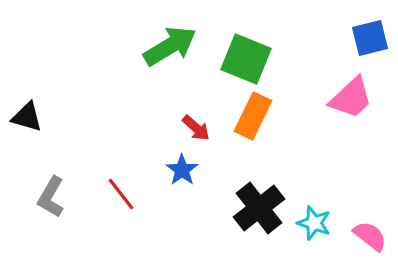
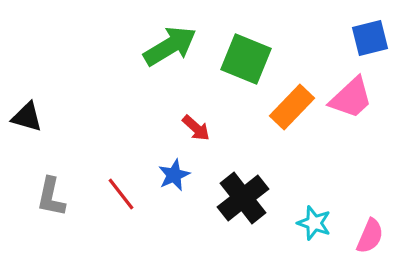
orange rectangle: moved 39 px right, 9 px up; rotated 18 degrees clockwise
blue star: moved 8 px left, 5 px down; rotated 12 degrees clockwise
gray L-shape: rotated 18 degrees counterclockwise
black cross: moved 16 px left, 10 px up
pink semicircle: rotated 75 degrees clockwise
